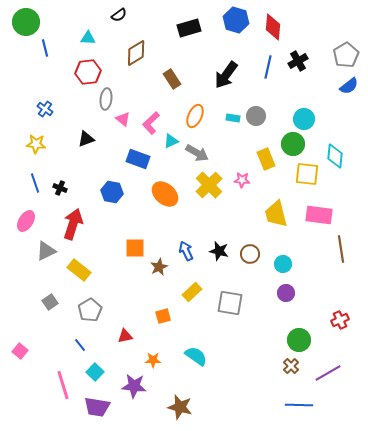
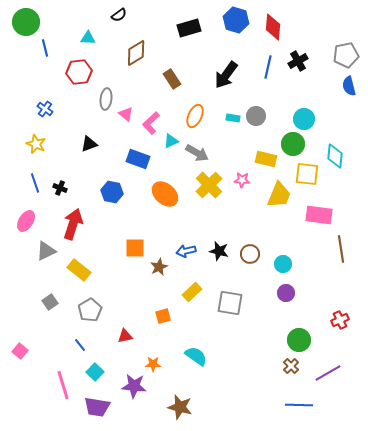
gray pentagon at (346, 55): rotated 20 degrees clockwise
red hexagon at (88, 72): moved 9 px left
blue semicircle at (349, 86): rotated 114 degrees clockwise
pink triangle at (123, 119): moved 3 px right, 5 px up
black triangle at (86, 139): moved 3 px right, 5 px down
yellow star at (36, 144): rotated 18 degrees clockwise
yellow rectangle at (266, 159): rotated 55 degrees counterclockwise
yellow trapezoid at (276, 214): moved 3 px right, 19 px up; rotated 144 degrees counterclockwise
blue arrow at (186, 251): rotated 78 degrees counterclockwise
orange star at (153, 360): moved 4 px down
